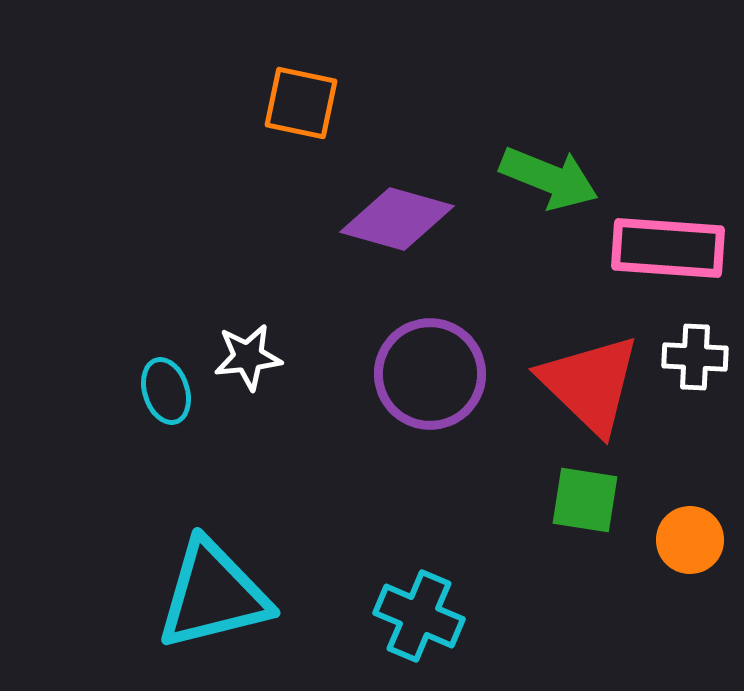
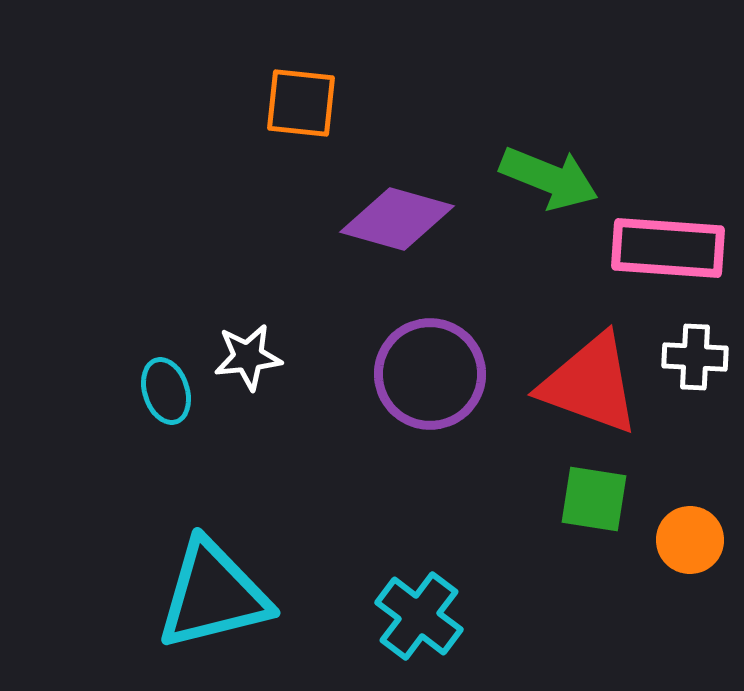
orange square: rotated 6 degrees counterclockwise
red triangle: rotated 24 degrees counterclockwise
green square: moved 9 px right, 1 px up
cyan cross: rotated 14 degrees clockwise
